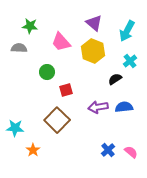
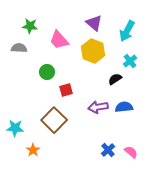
pink trapezoid: moved 2 px left, 2 px up
brown square: moved 3 px left
